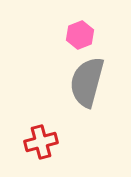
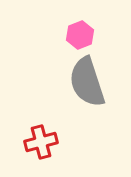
gray semicircle: rotated 33 degrees counterclockwise
